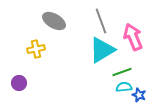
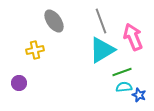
gray ellipse: rotated 25 degrees clockwise
yellow cross: moved 1 px left, 1 px down
